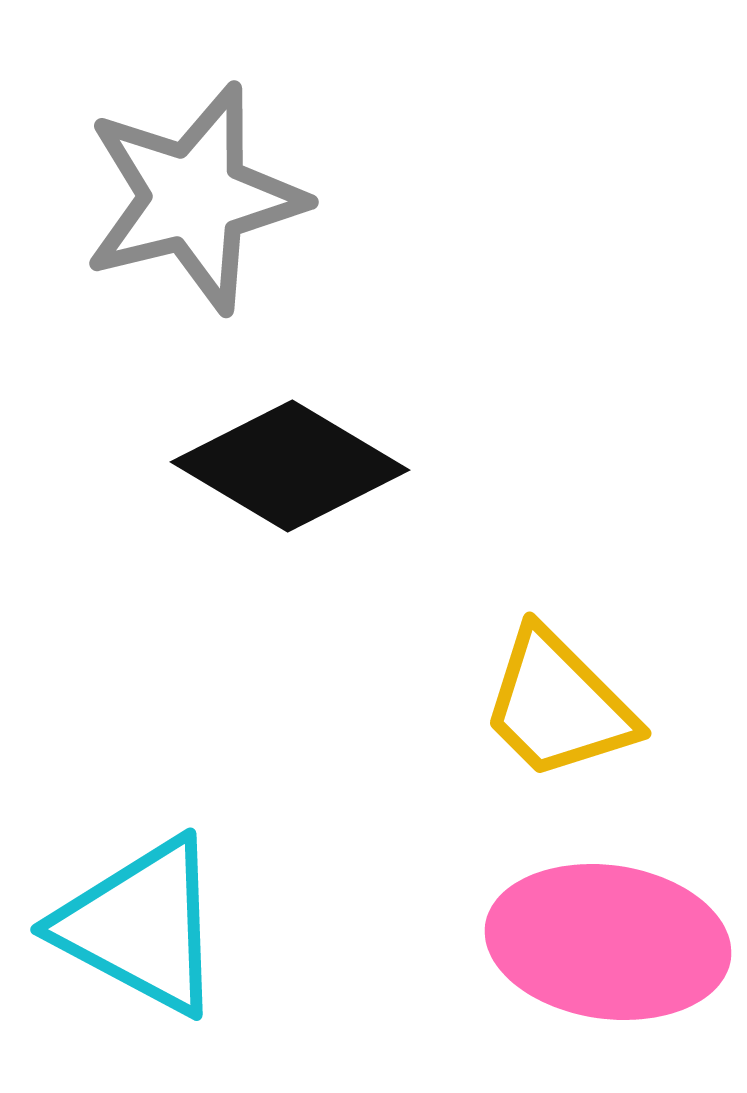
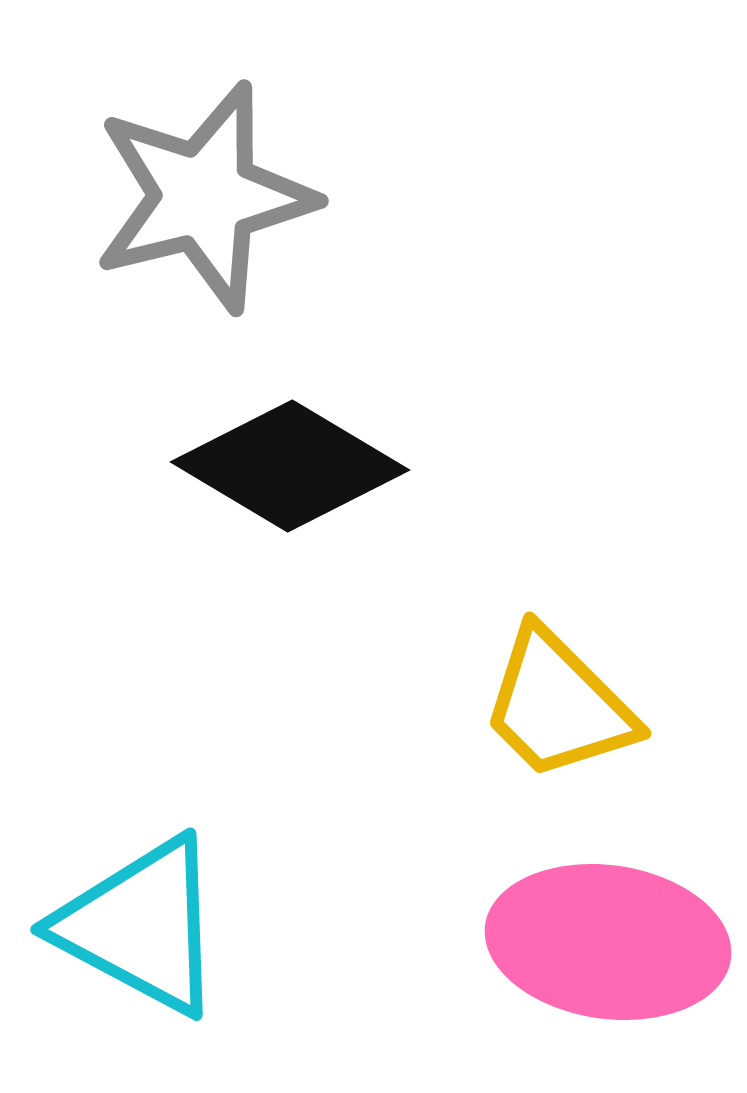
gray star: moved 10 px right, 1 px up
